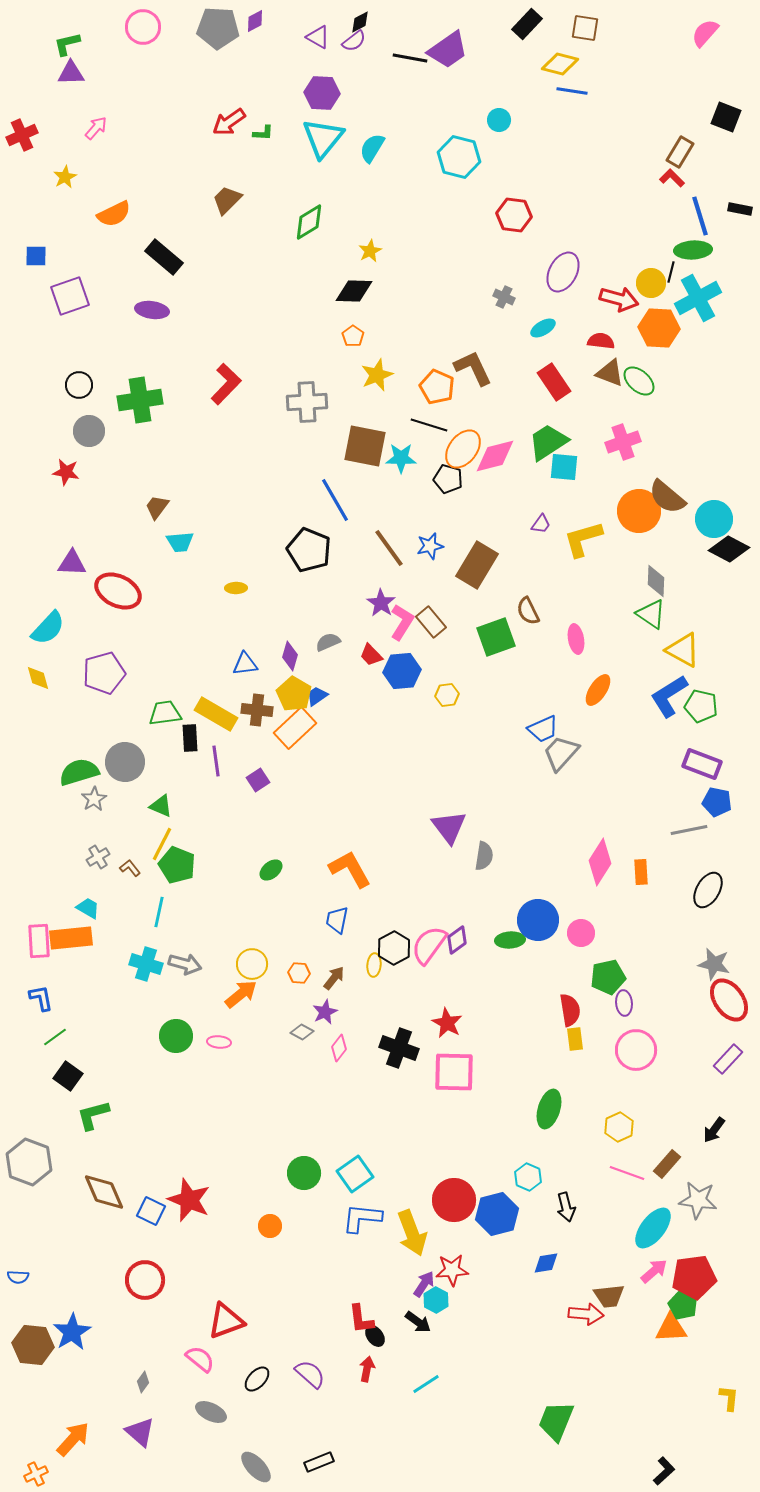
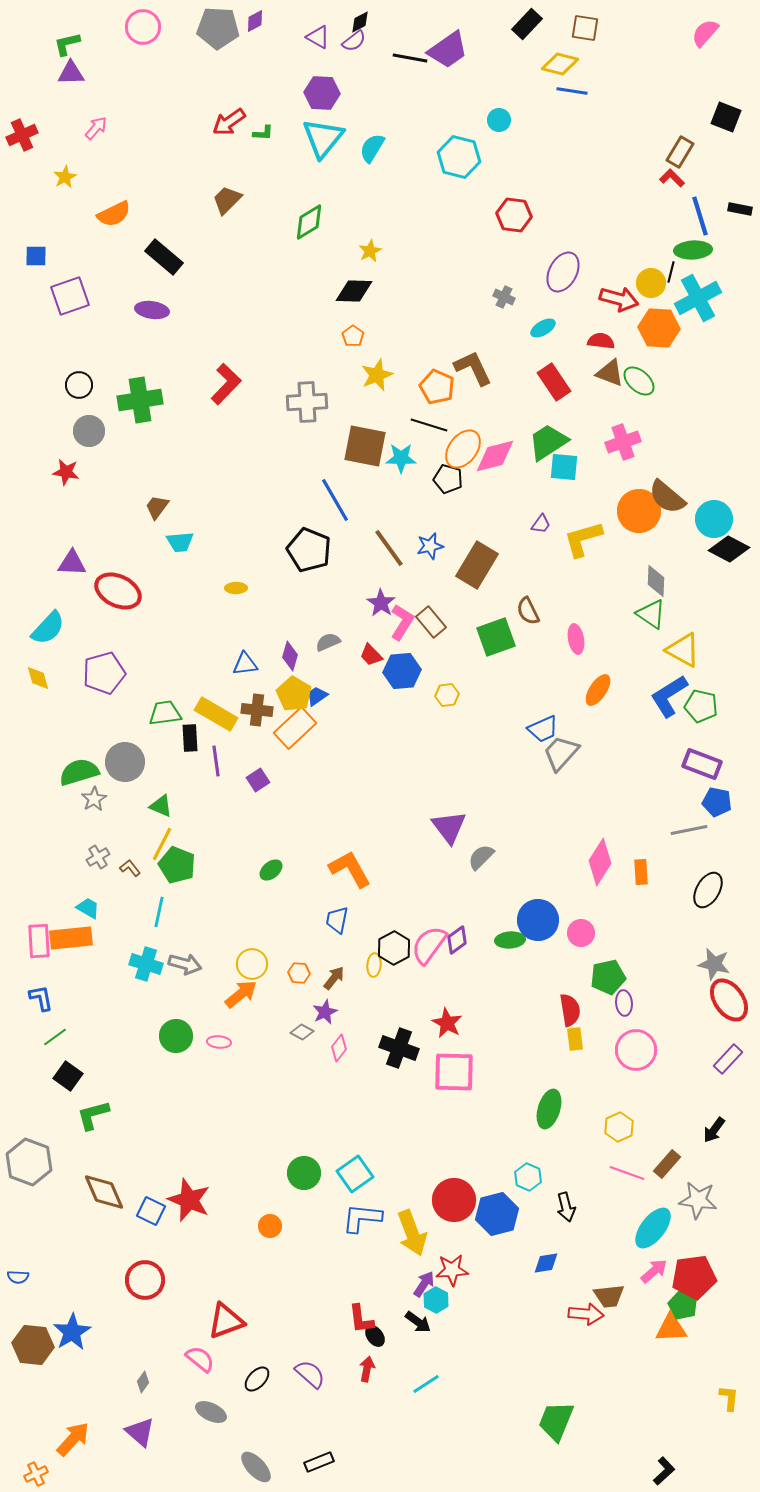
gray semicircle at (484, 856): moved 3 px left, 1 px down; rotated 144 degrees counterclockwise
